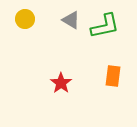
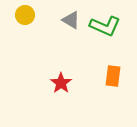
yellow circle: moved 4 px up
green L-shape: rotated 36 degrees clockwise
